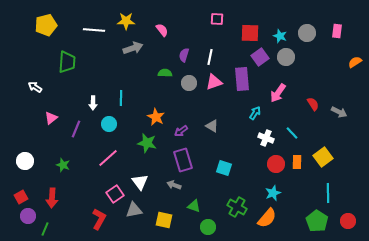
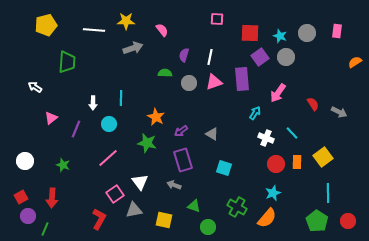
gray triangle at (212, 126): moved 8 px down
